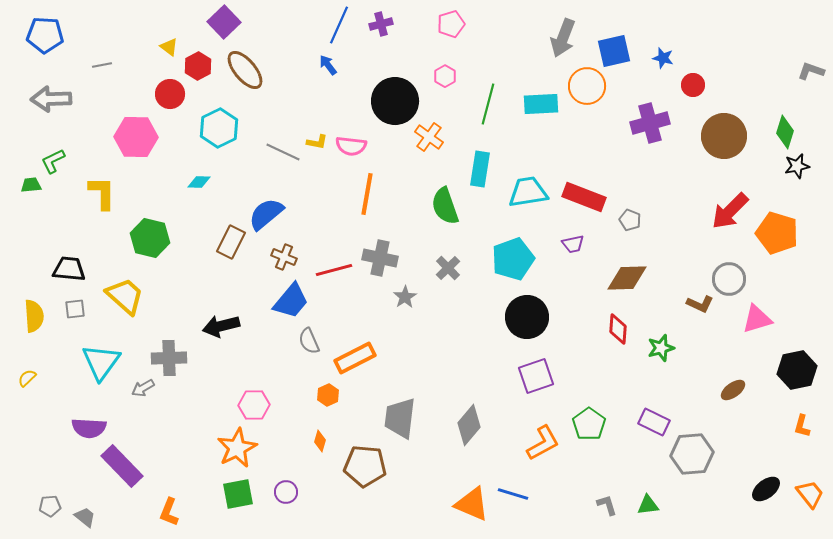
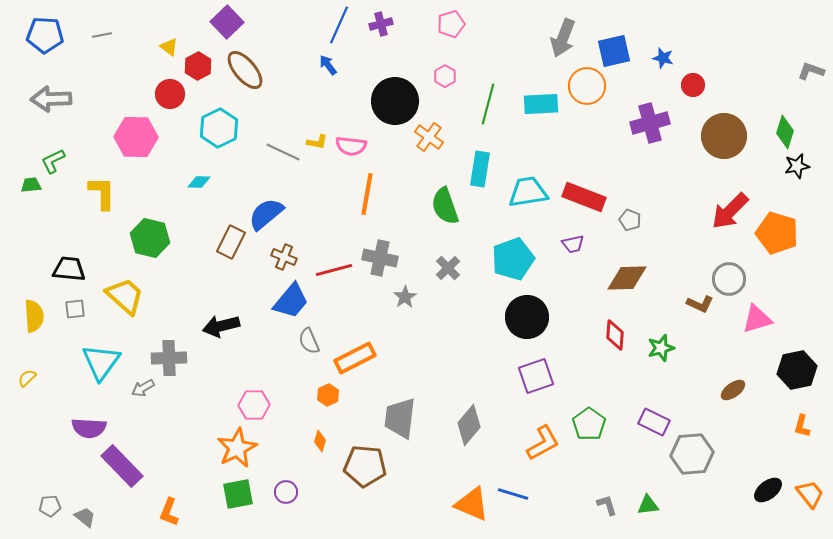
purple square at (224, 22): moved 3 px right
gray line at (102, 65): moved 30 px up
red diamond at (618, 329): moved 3 px left, 6 px down
black ellipse at (766, 489): moved 2 px right, 1 px down
